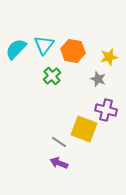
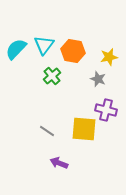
yellow square: rotated 16 degrees counterclockwise
gray line: moved 12 px left, 11 px up
